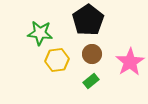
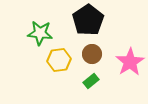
yellow hexagon: moved 2 px right
